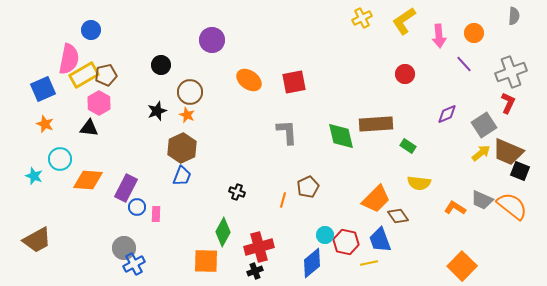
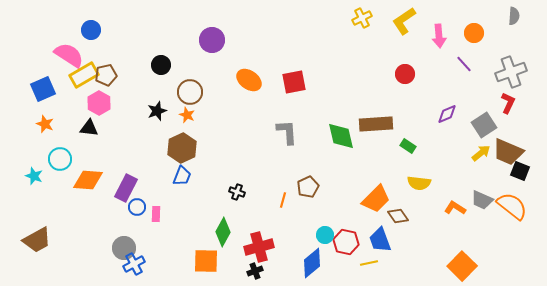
pink semicircle at (69, 59): moved 4 px up; rotated 68 degrees counterclockwise
